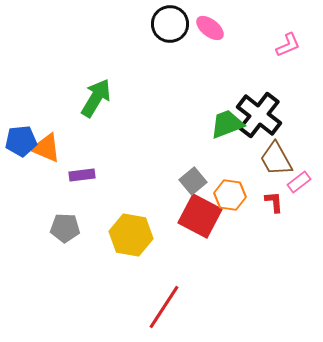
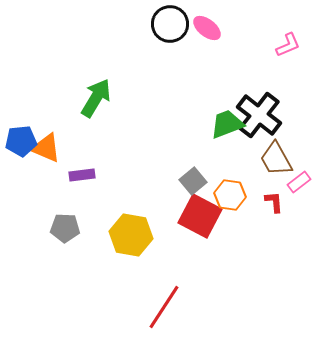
pink ellipse: moved 3 px left
